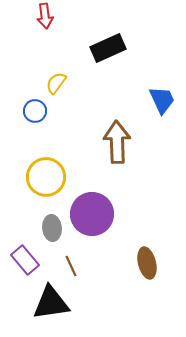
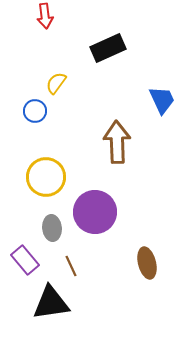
purple circle: moved 3 px right, 2 px up
